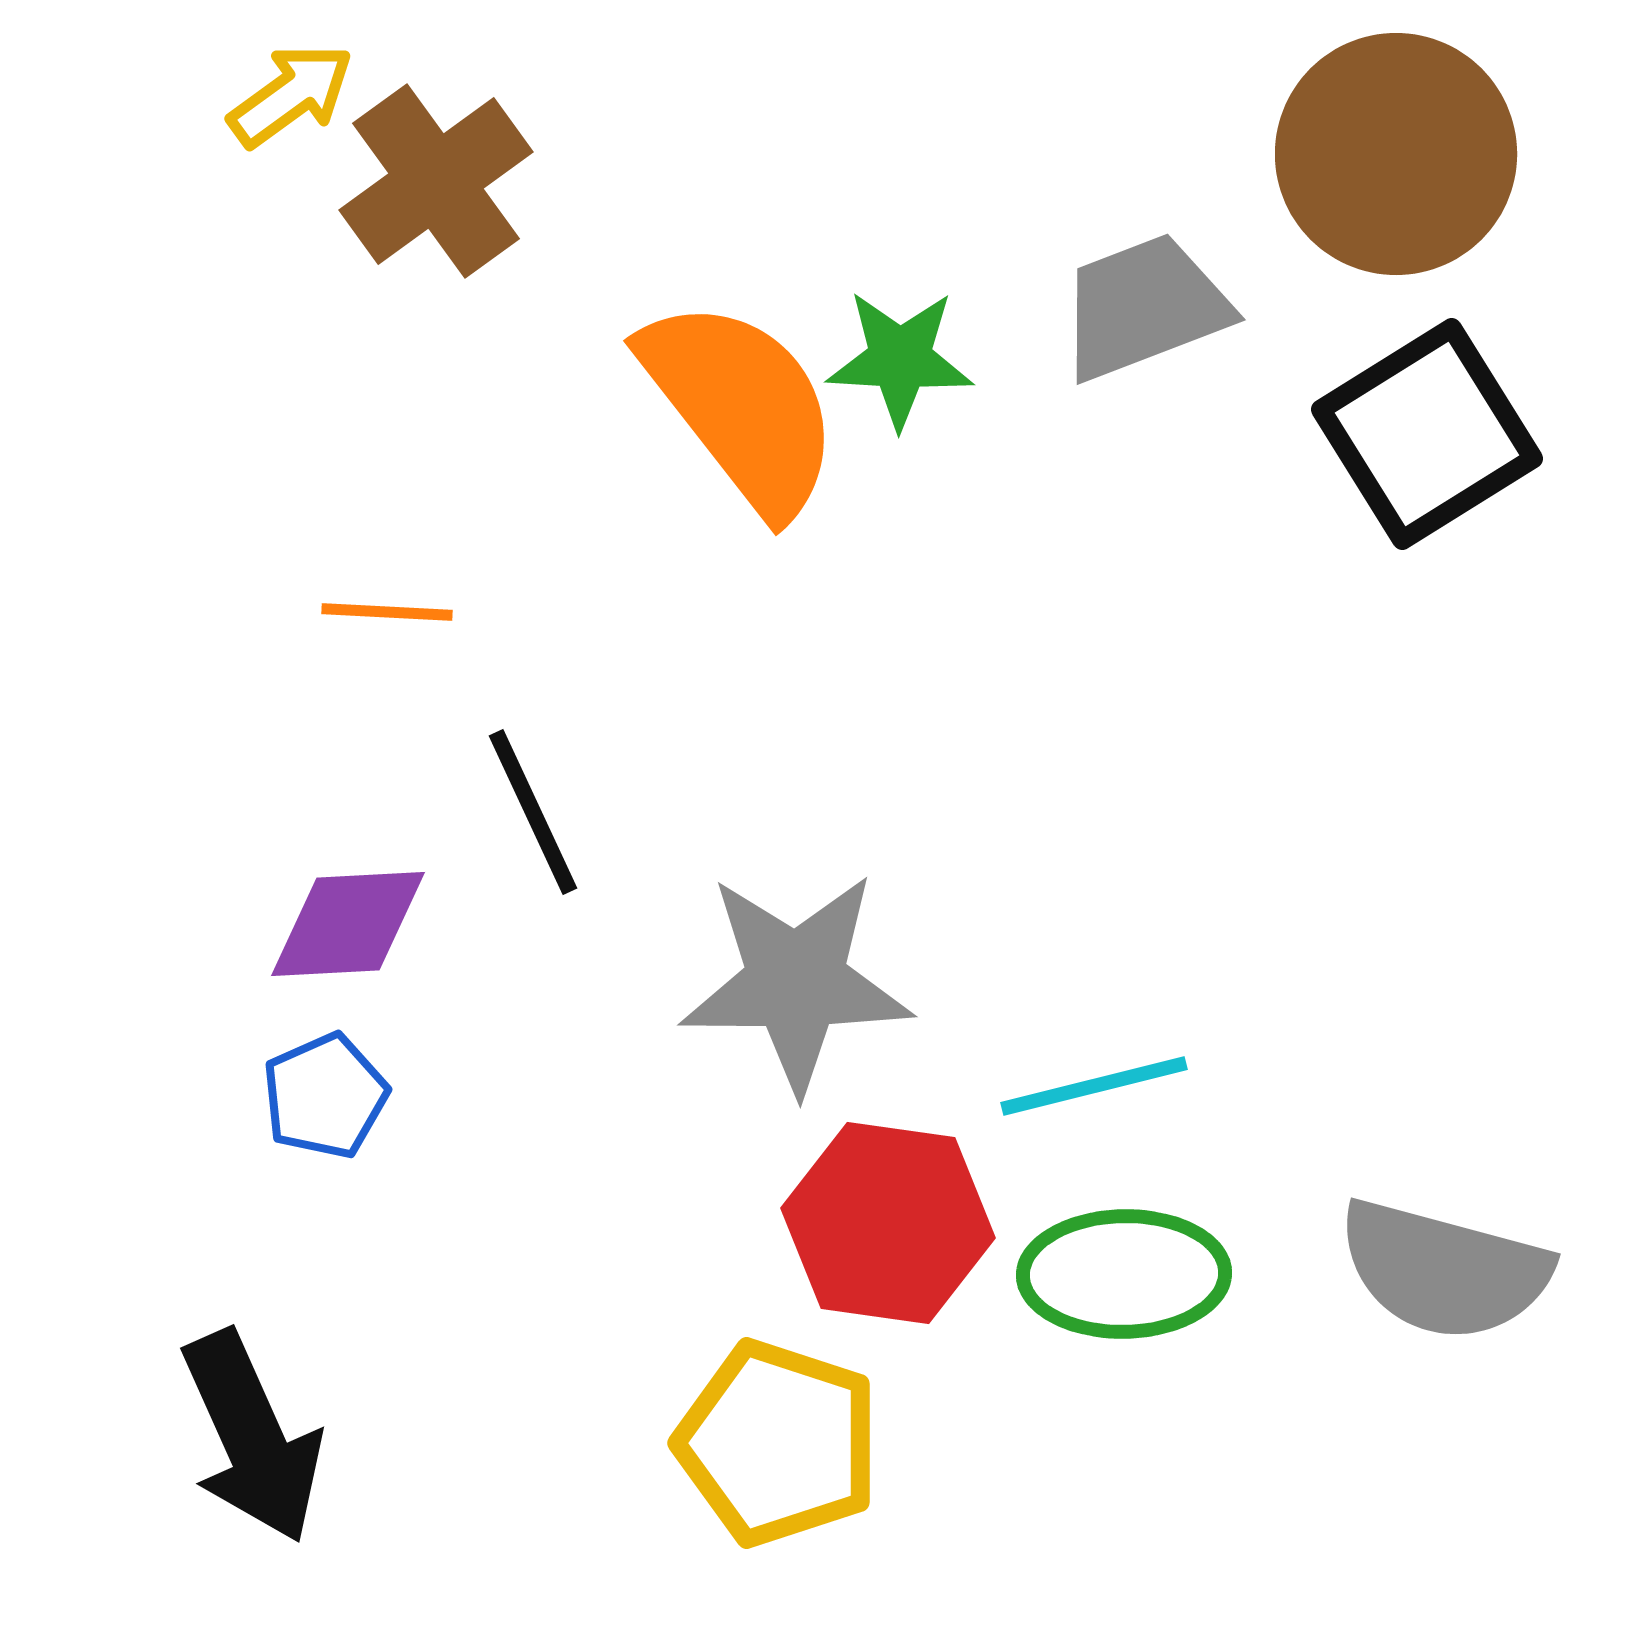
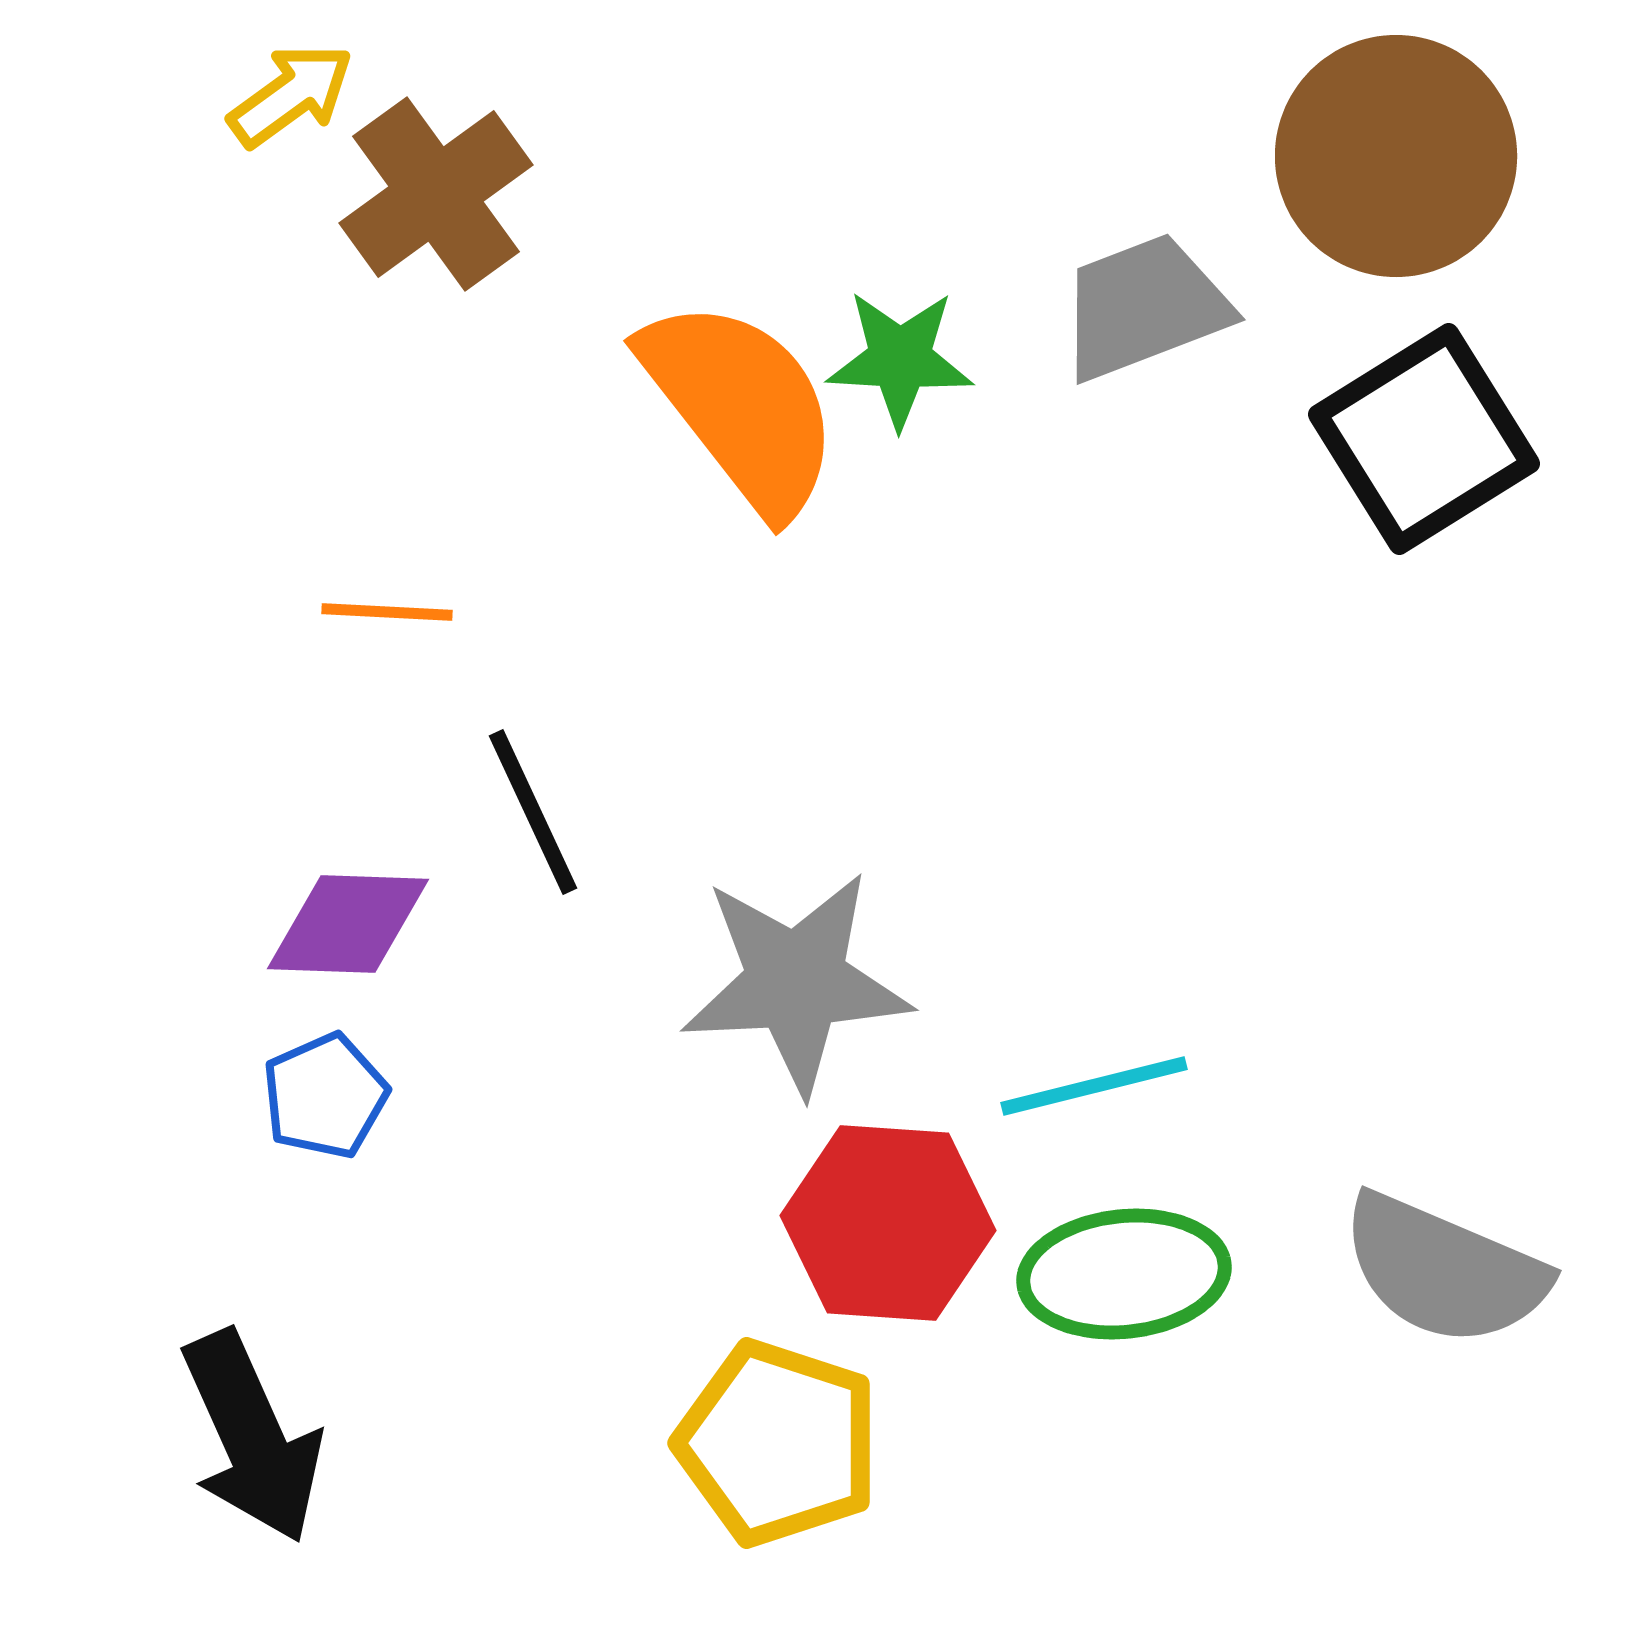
brown circle: moved 2 px down
brown cross: moved 13 px down
black square: moved 3 px left, 5 px down
purple diamond: rotated 5 degrees clockwise
gray star: rotated 3 degrees counterclockwise
red hexagon: rotated 4 degrees counterclockwise
gray semicircle: rotated 8 degrees clockwise
green ellipse: rotated 5 degrees counterclockwise
